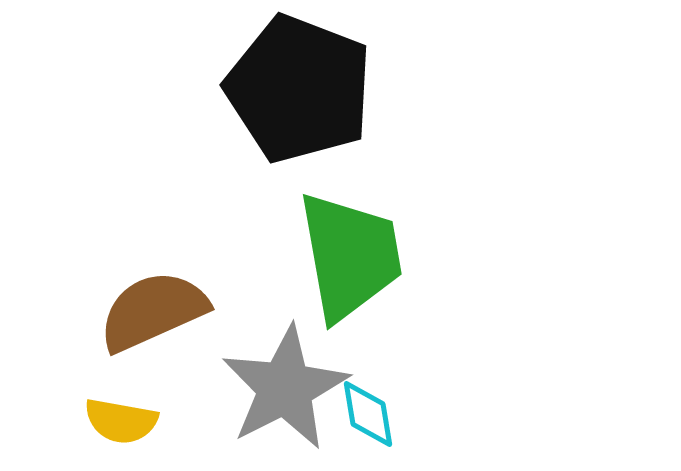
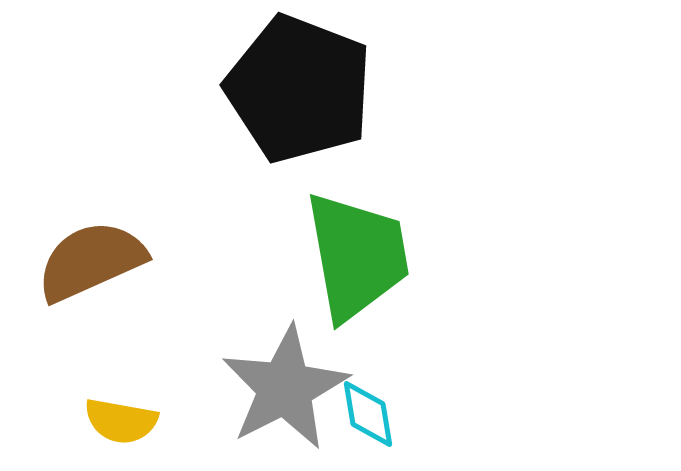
green trapezoid: moved 7 px right
brown semicircle: moved 62 px left, 50 px up
